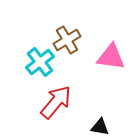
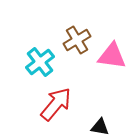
brown cross: moved 10 px right
pink triangle: moved 1 px right, 1 px up
red arrow: moved 2 px down
